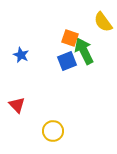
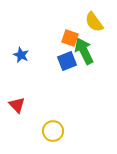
yellow semicircle: moved 9 px left
